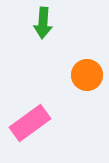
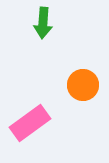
orange circle: moved 4 px left, 10 px down
